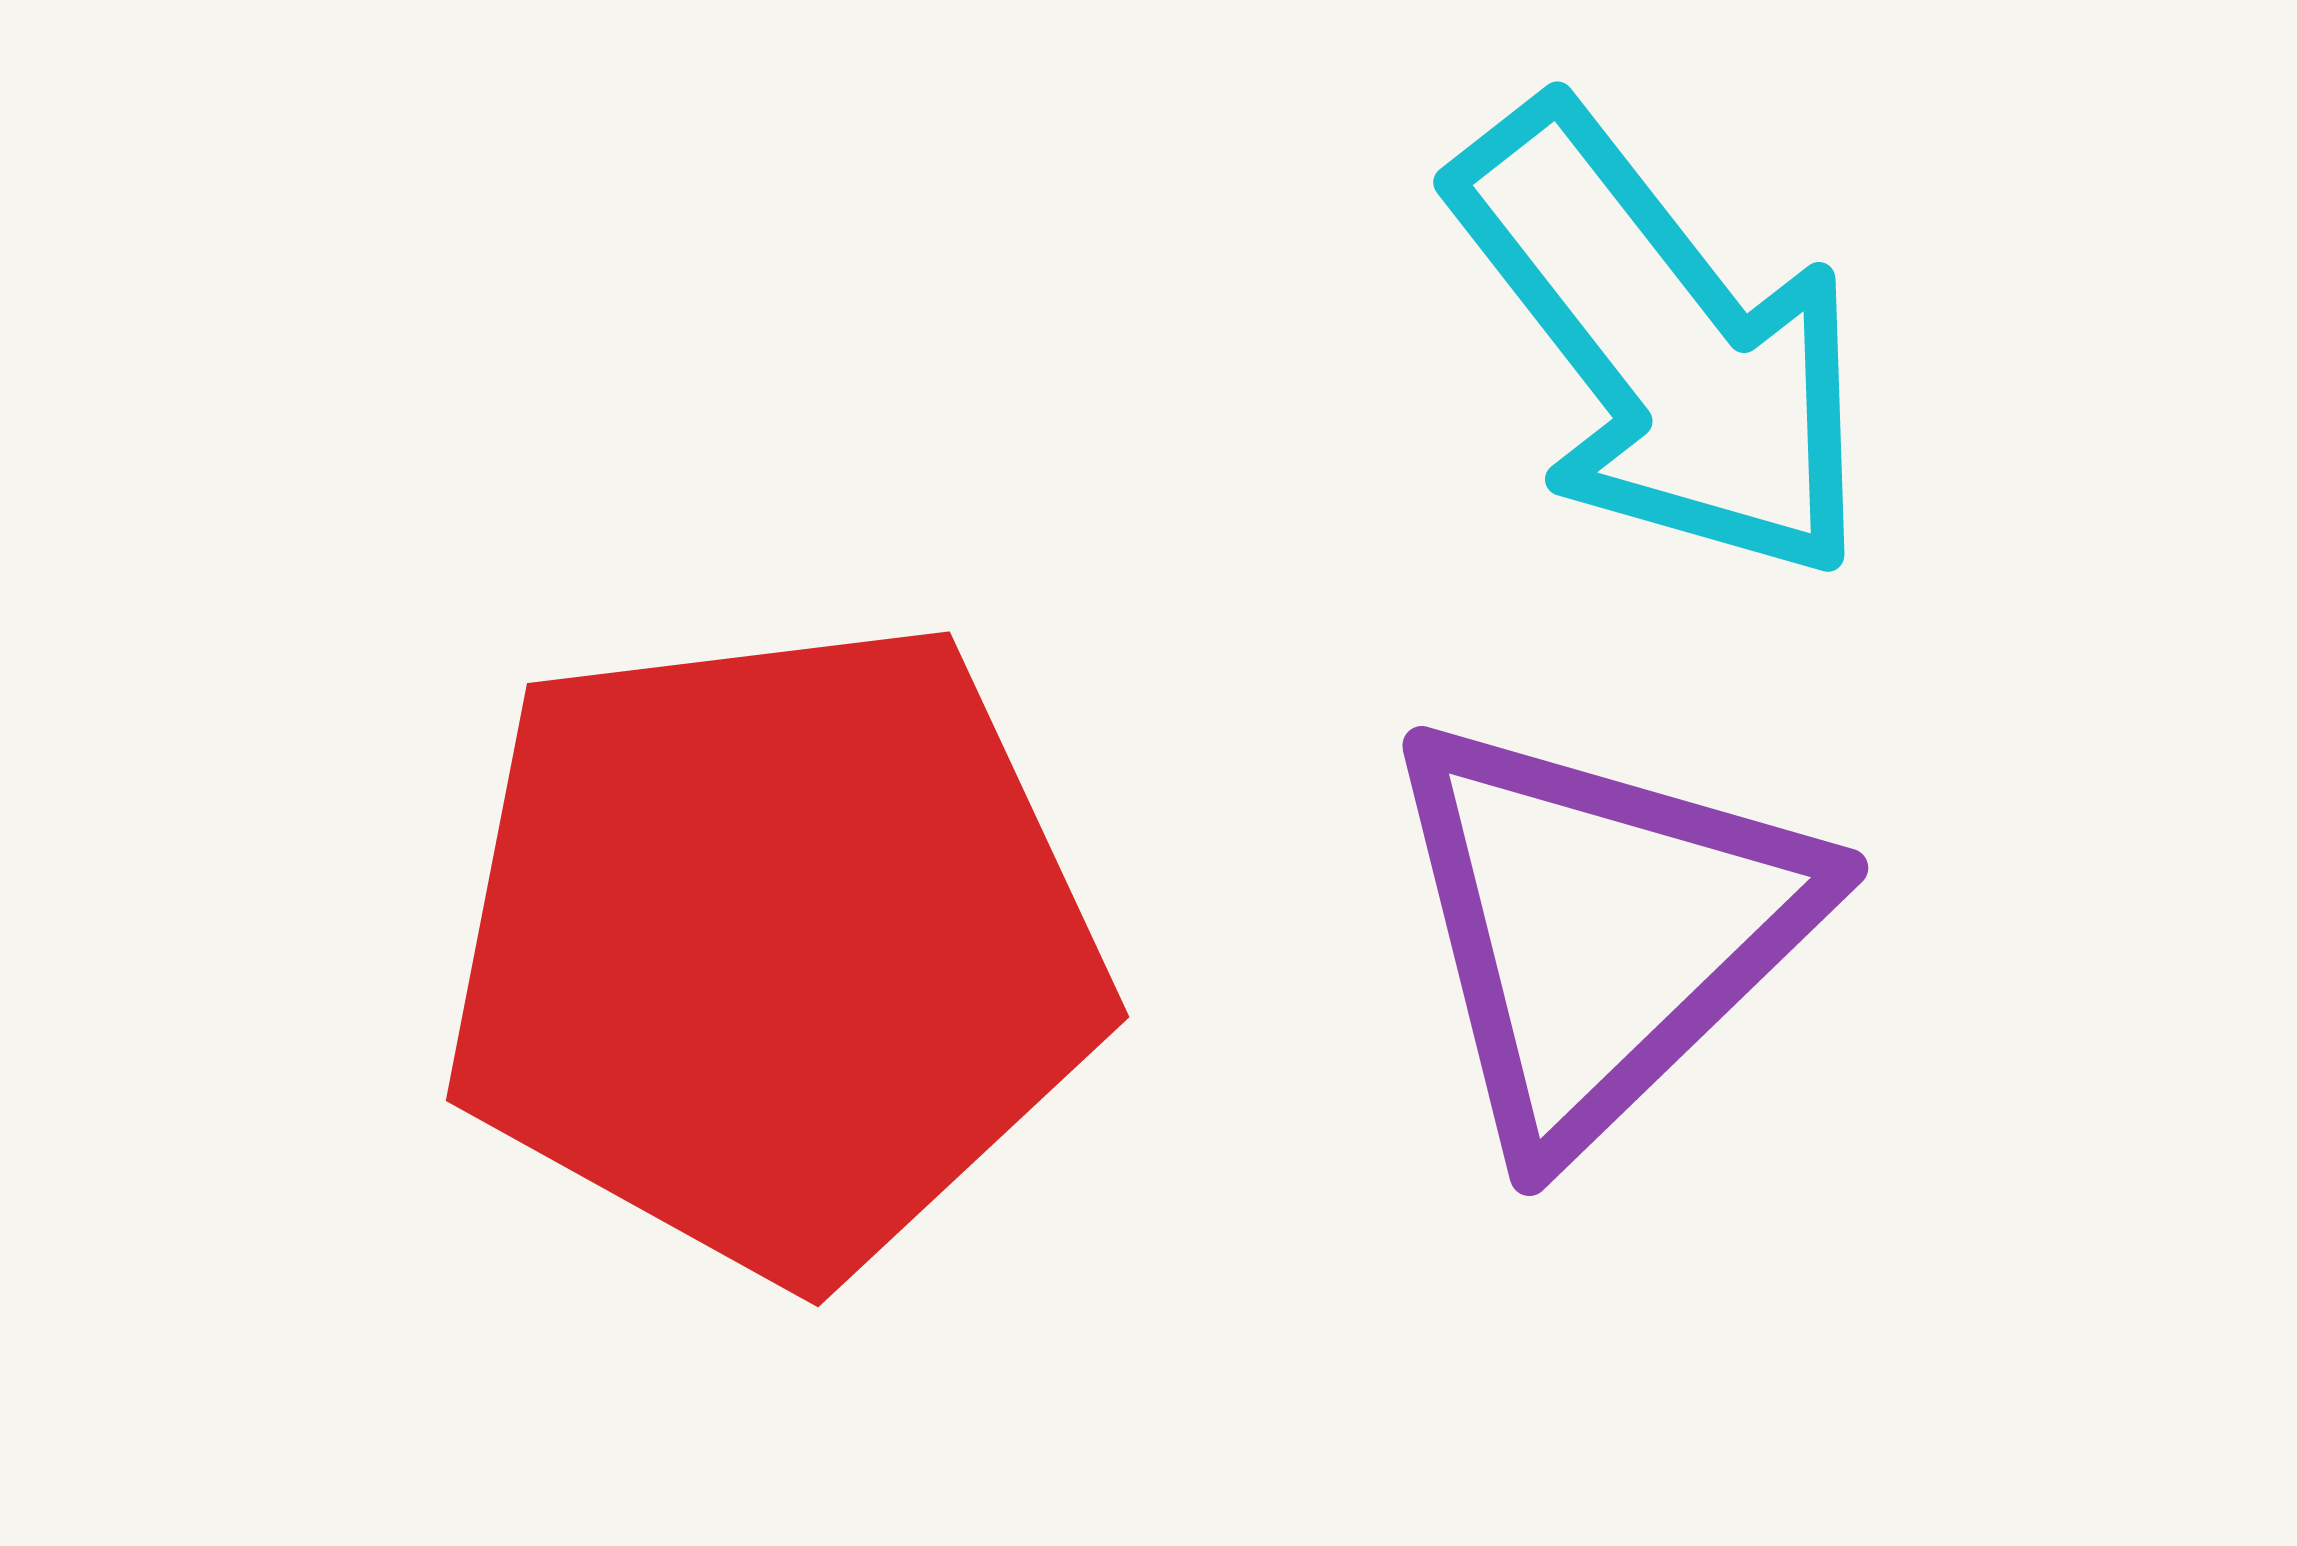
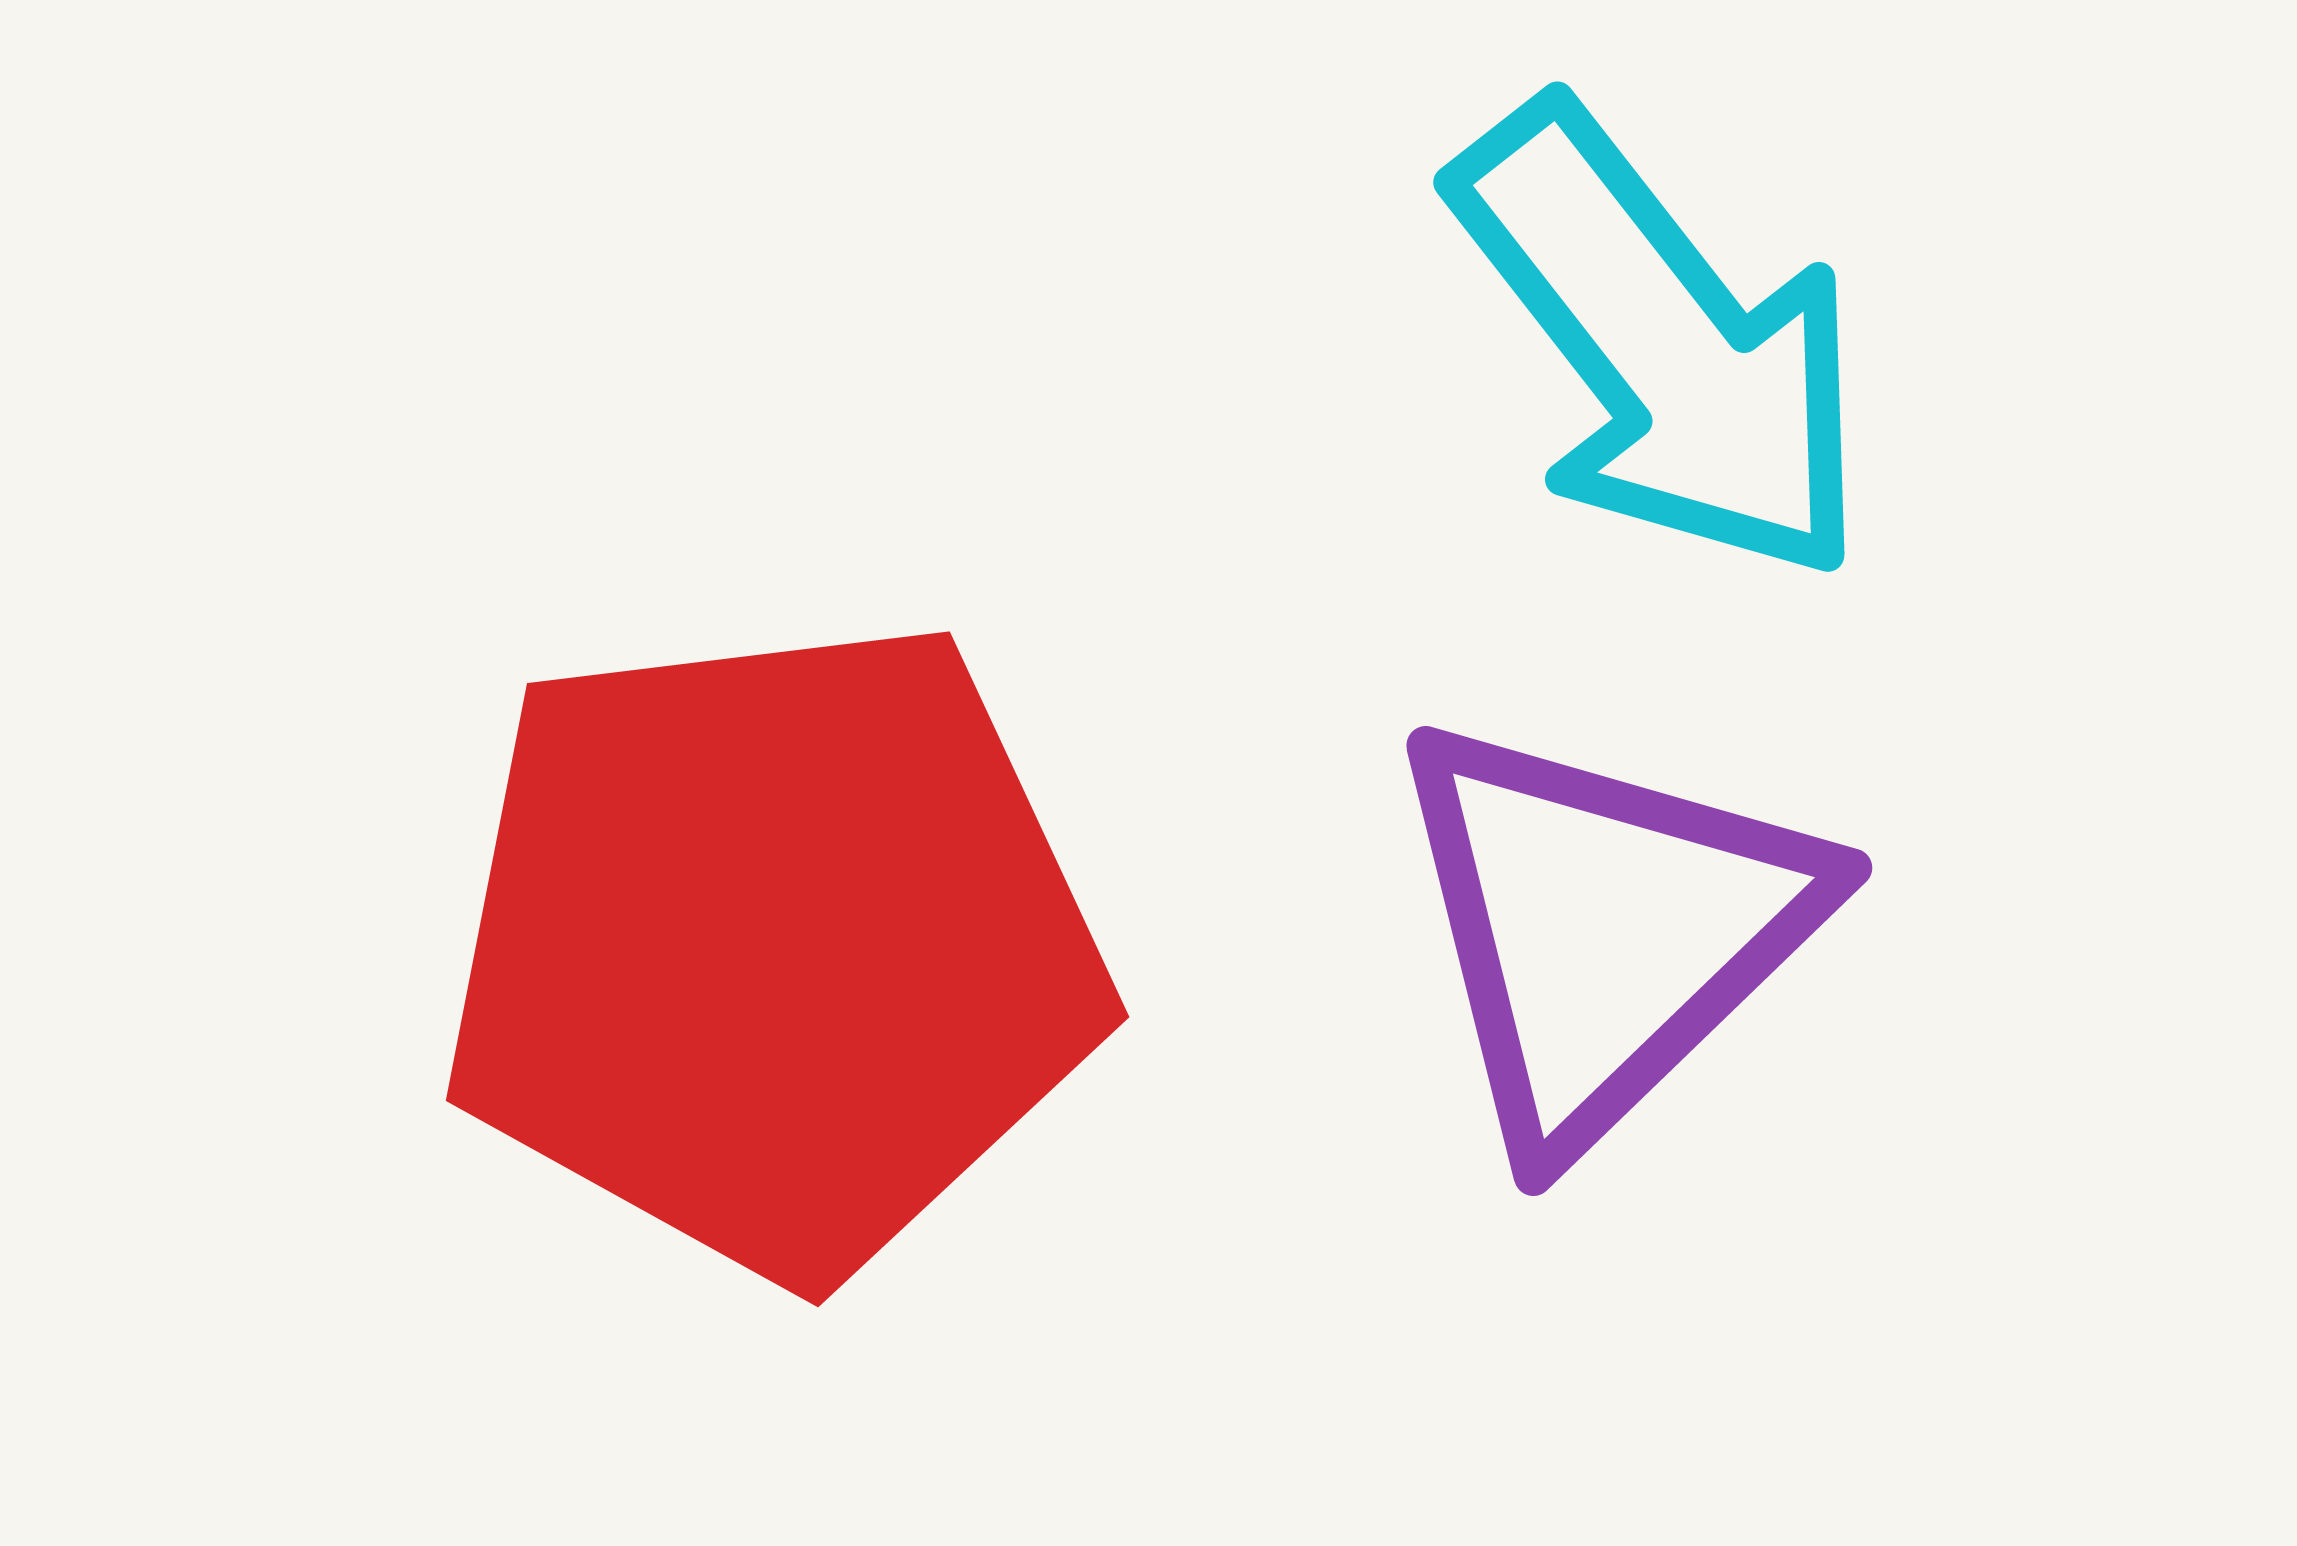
purple triangle: moved 4 px right
